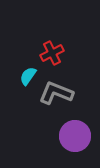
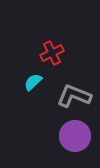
cyan semicircle: moved 5 px right, 6 px down; rotated 12 degrees clockwise
gray L-shape: moved 18 px right, 3 px down
